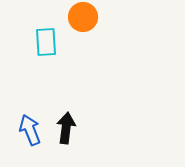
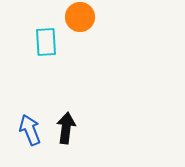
orange circle: moved 3 px left
